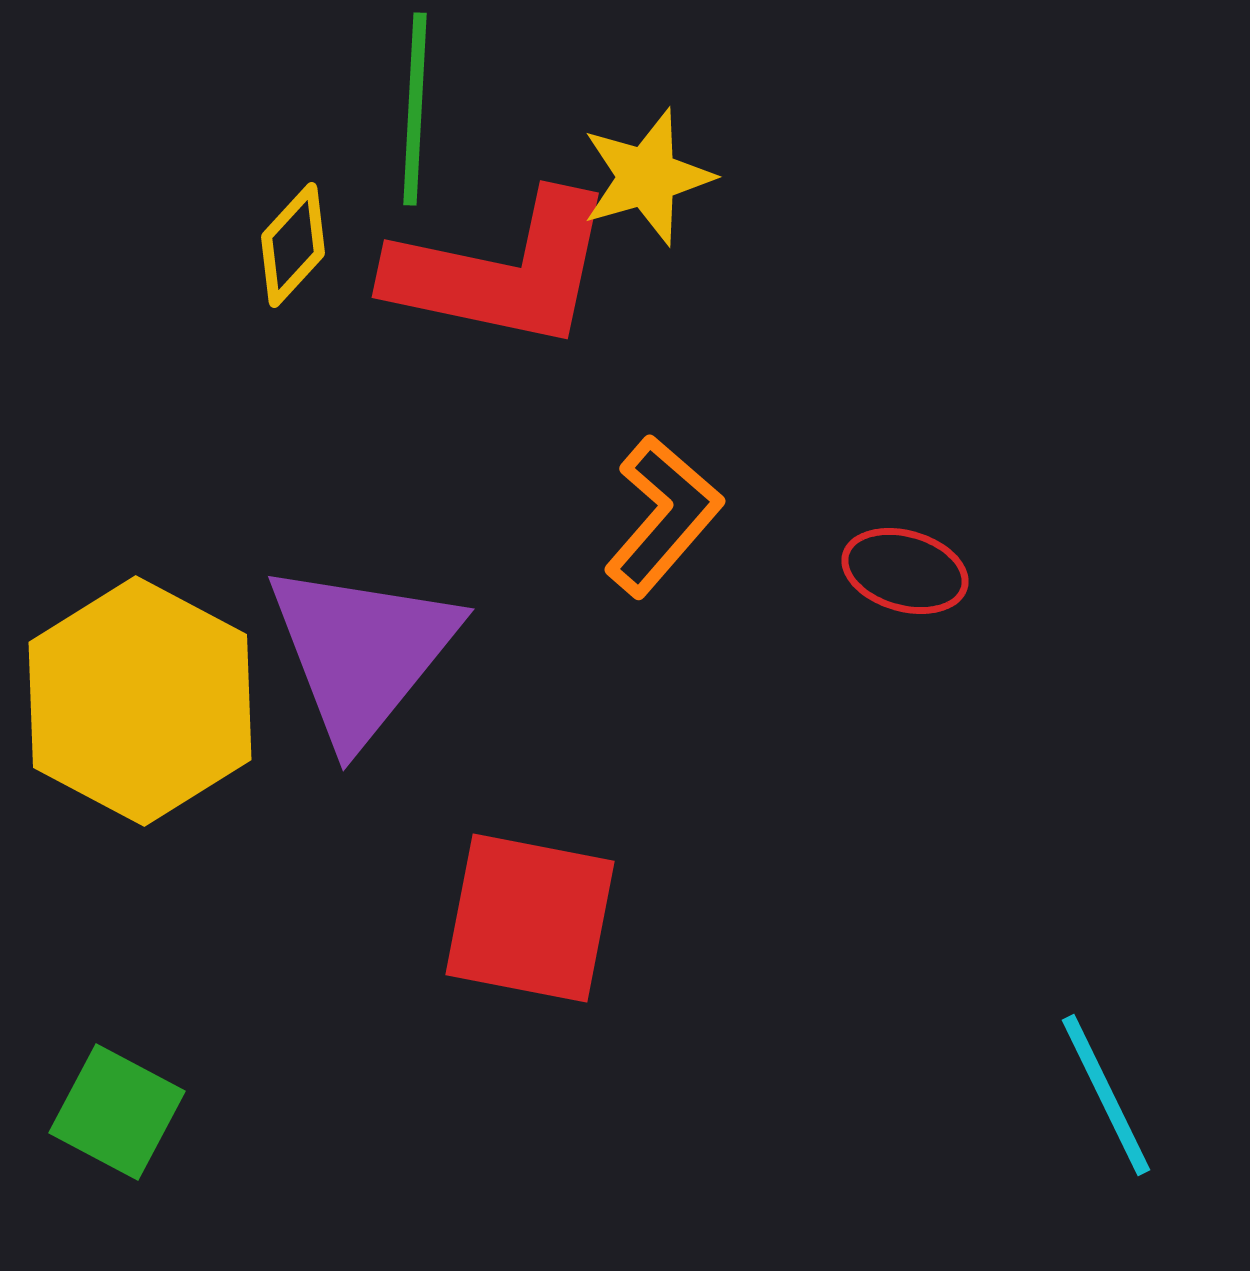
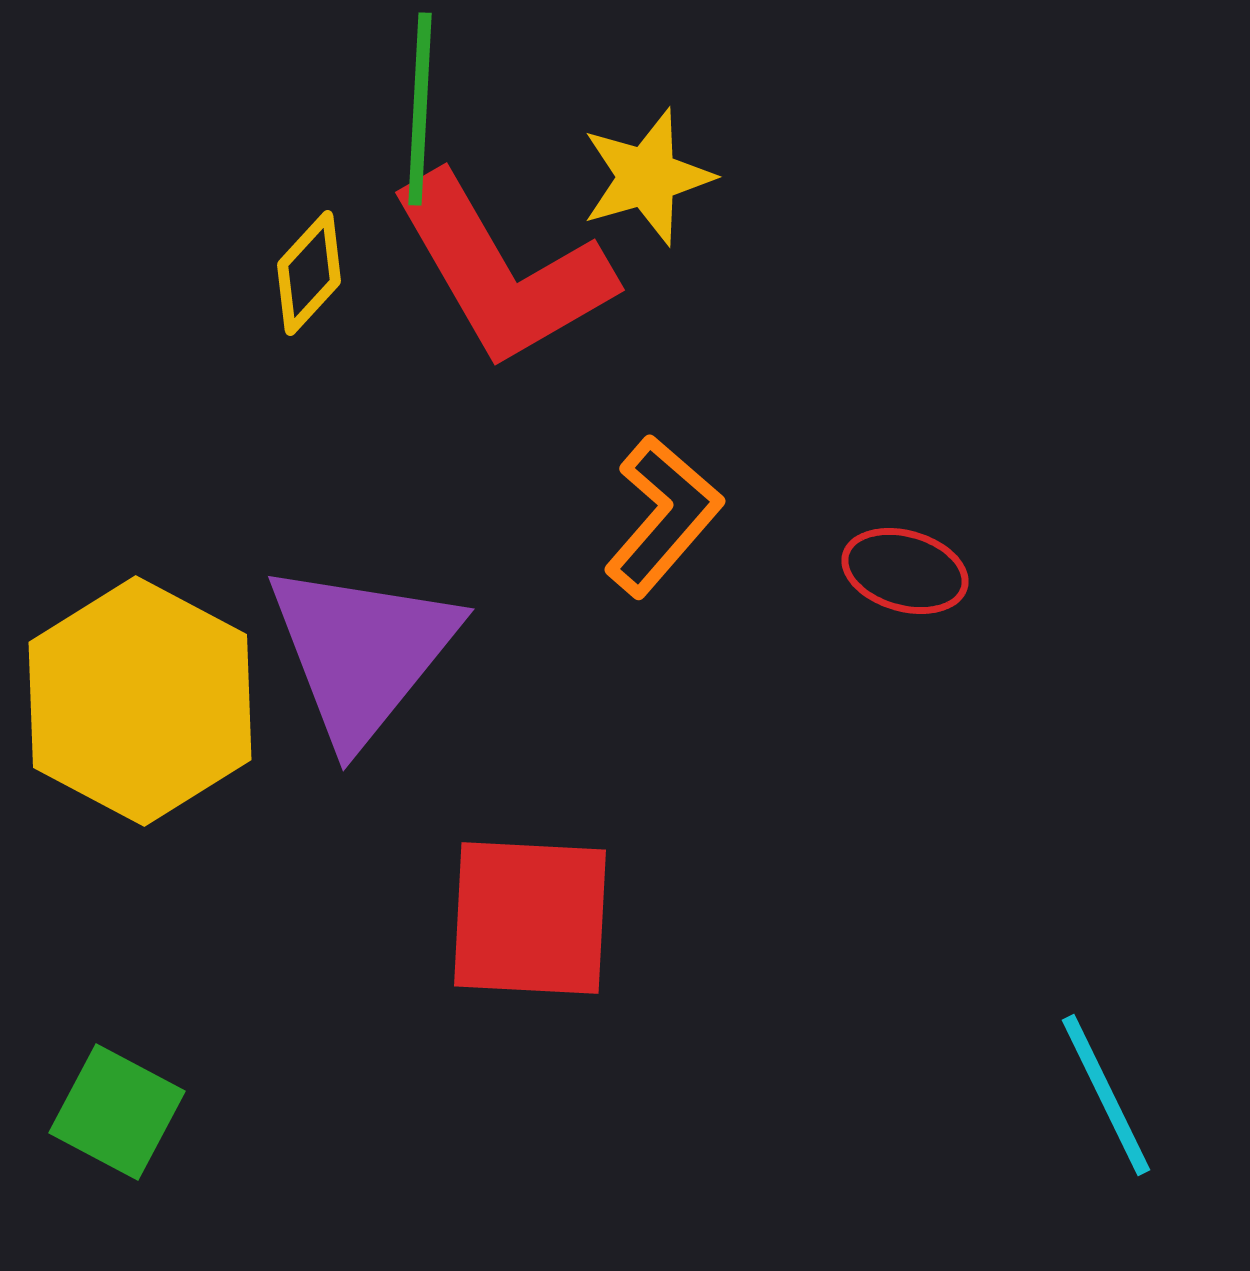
green line: moved 5 px right
yellow diamond: moved 16 px right, 28 px down
red L-shape: rotated 48 degrees clockwise
red square: rotated 8 degrees counterclockwise
